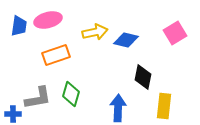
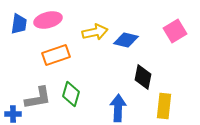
blue trapezoid: moved 2 px up
pink square: moved 2 px up
